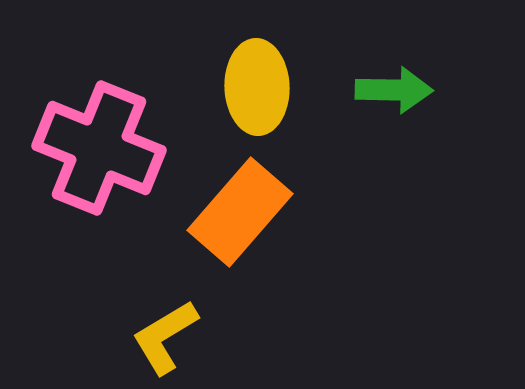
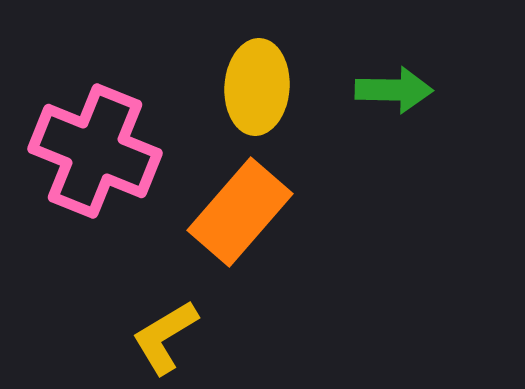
yellow ellipse: rotated 6 degrees clockwise
pink cross: moved 4 px left, 3 px down
